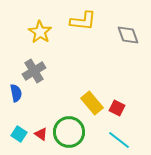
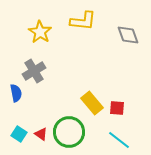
red square: rotated 21 degrees counterclockwise
